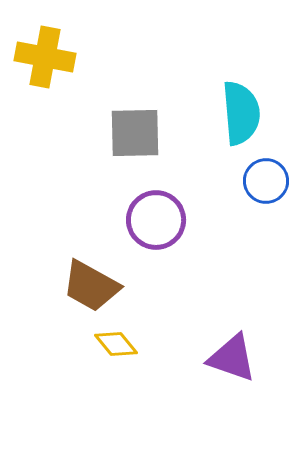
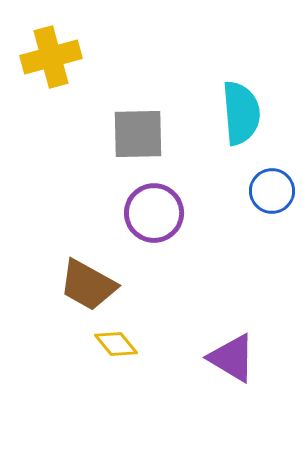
yellow cross: moved 6 px right; rotated 26 degrees counterclockwise
gray square: moved 3 px right, 1 px down
blue circle: moved 6 px right, 10 px down
purple circle: moved 2 px left, 7 px up
brown trapezoid: moved 3 px left, 1 px up
purple triangle: rotated 12 degrees clockwise
